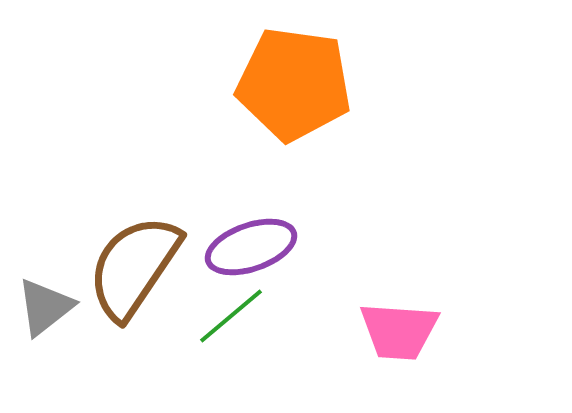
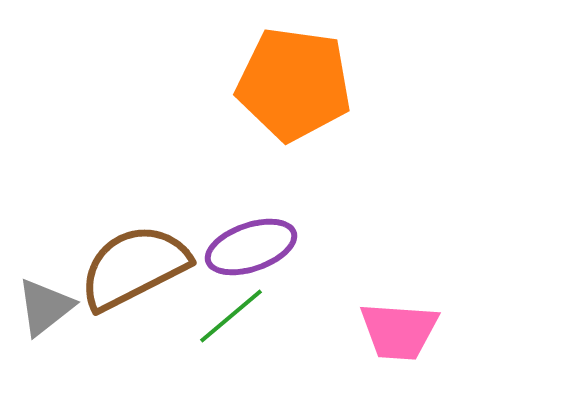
brown semicircle: rotated 29 degrees clockwise
